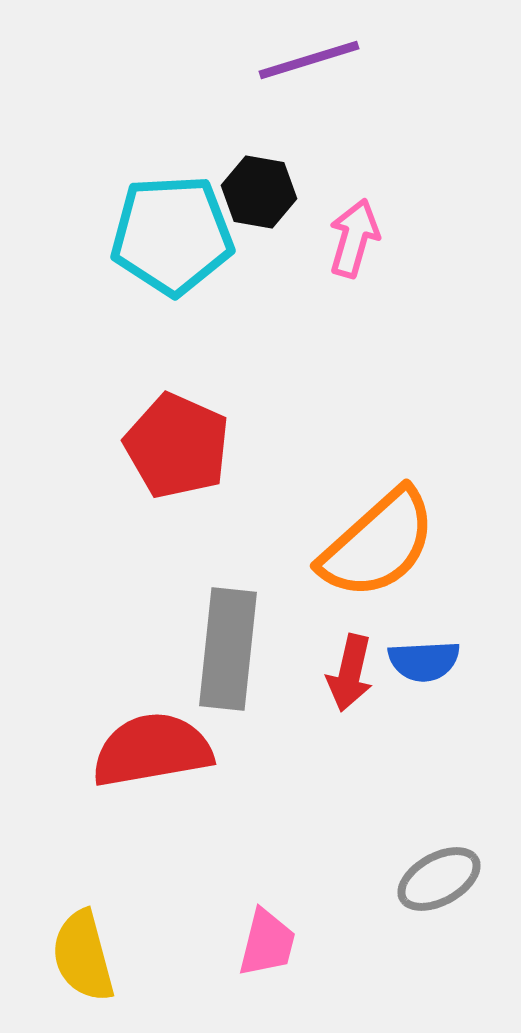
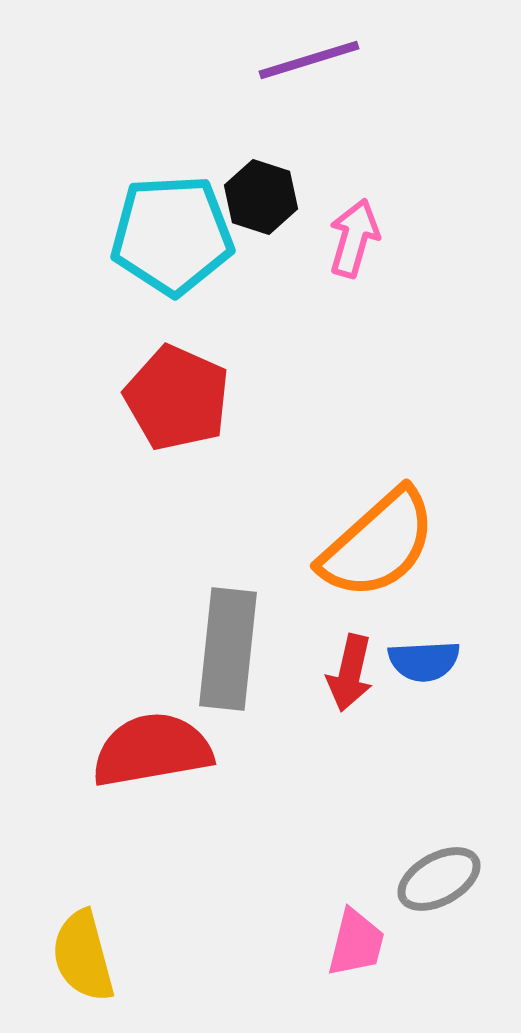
black hexagon: moved 2 px right, 5 px down; rotated 8 degrees clockwise
red pentagon: moved 48 px up
pink trapezoid: moved 89 px right
